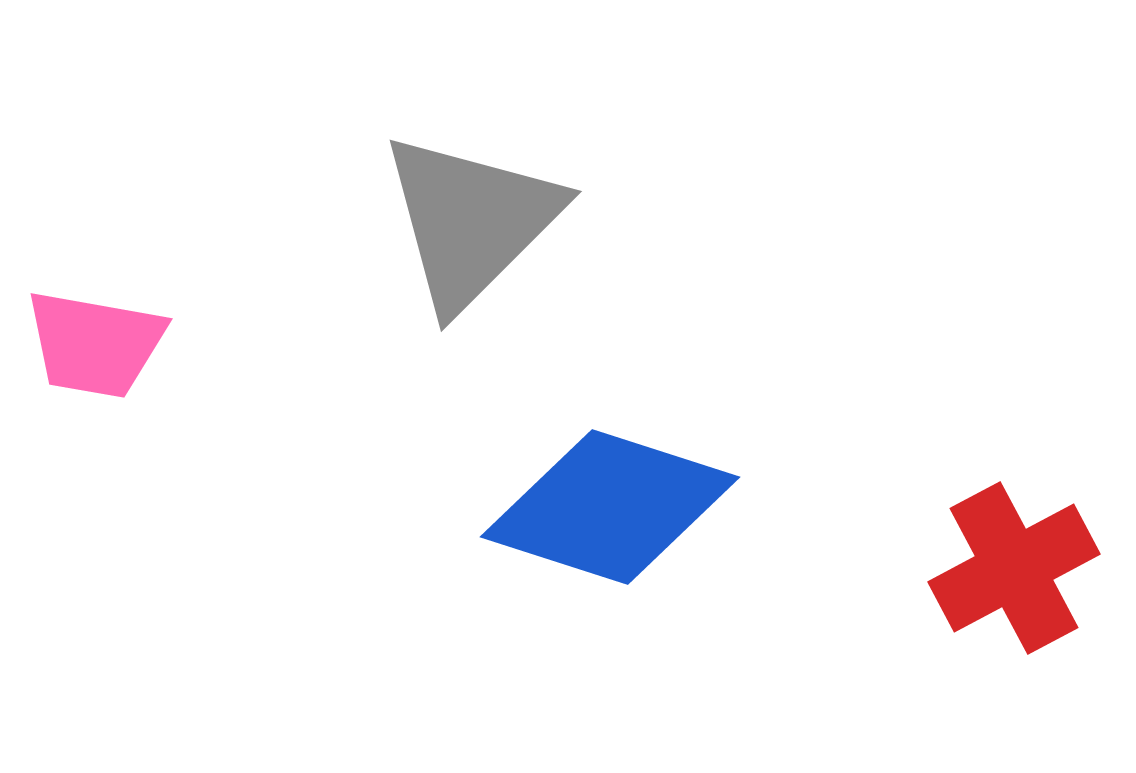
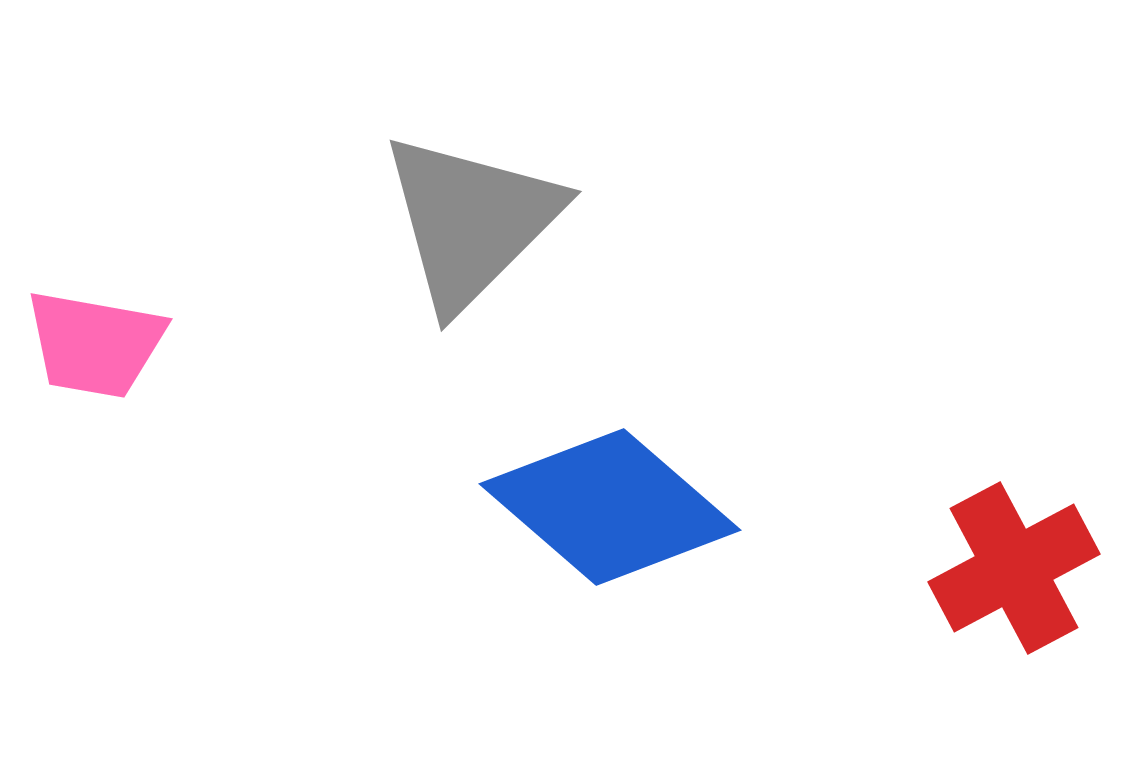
blue diamond: rotated 23 degrees clockwise
